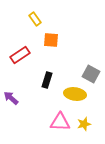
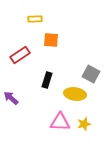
yellow rectangle: rotated 56 degrees counterclockwise
